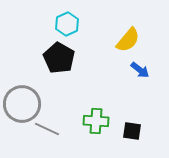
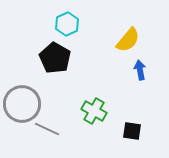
black pentagon: moved 4 px left
blue arrow: rotated 138 degrees counterclockwise
green cross: moved 2 px left, 10 px up; rotated 25 degrees clockwise
